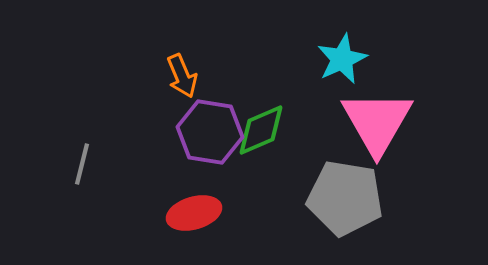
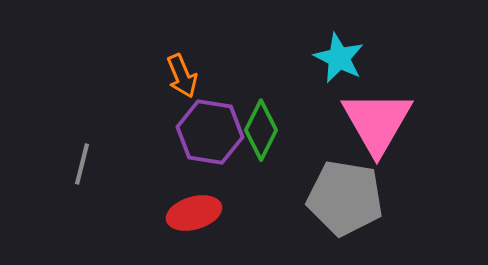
cyan star: moved 3 px left, 1 px up; rotated 21 degrees counterclockwise
green diamond: rotated 40 degrees counterclockwise
